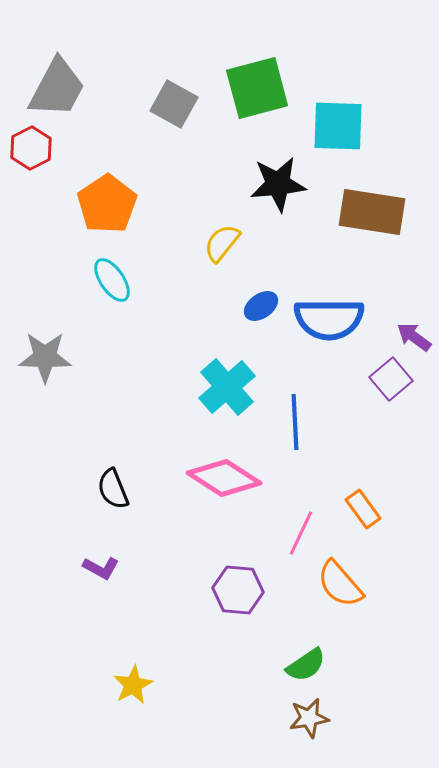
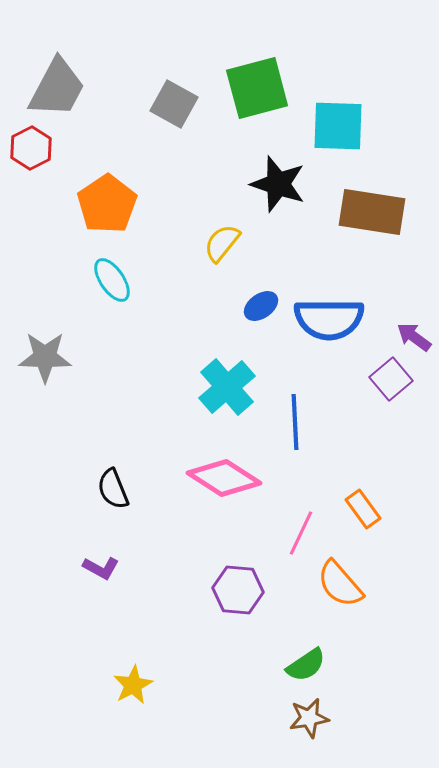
black star: rotated 24 degrees clockwise
